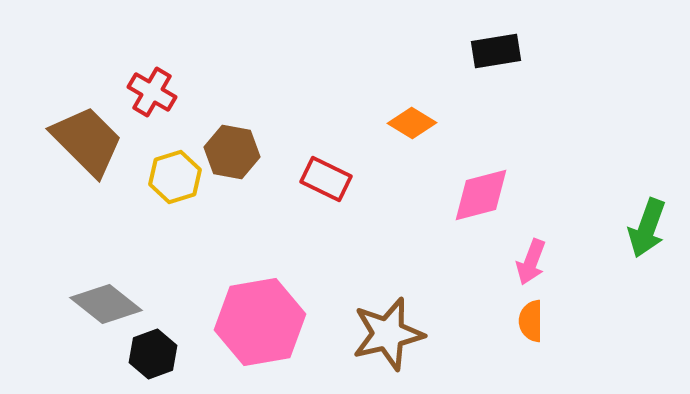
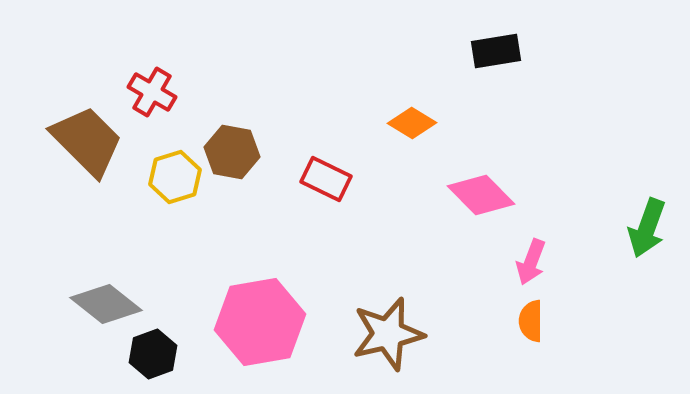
pink diamond: rotated 60 degrees clockwise
